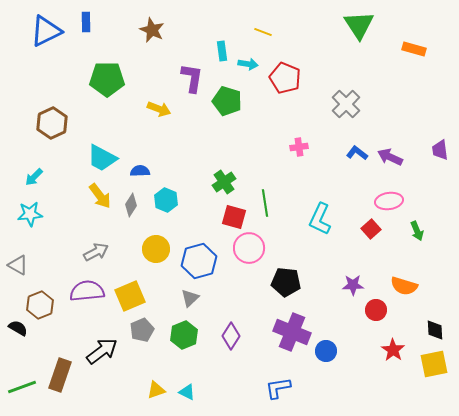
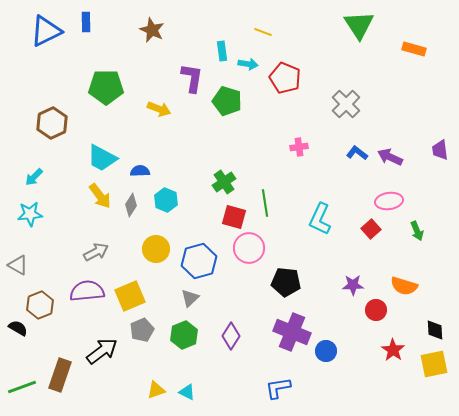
green pentagon at (107, 79): moved 1 px left, 8 px down
